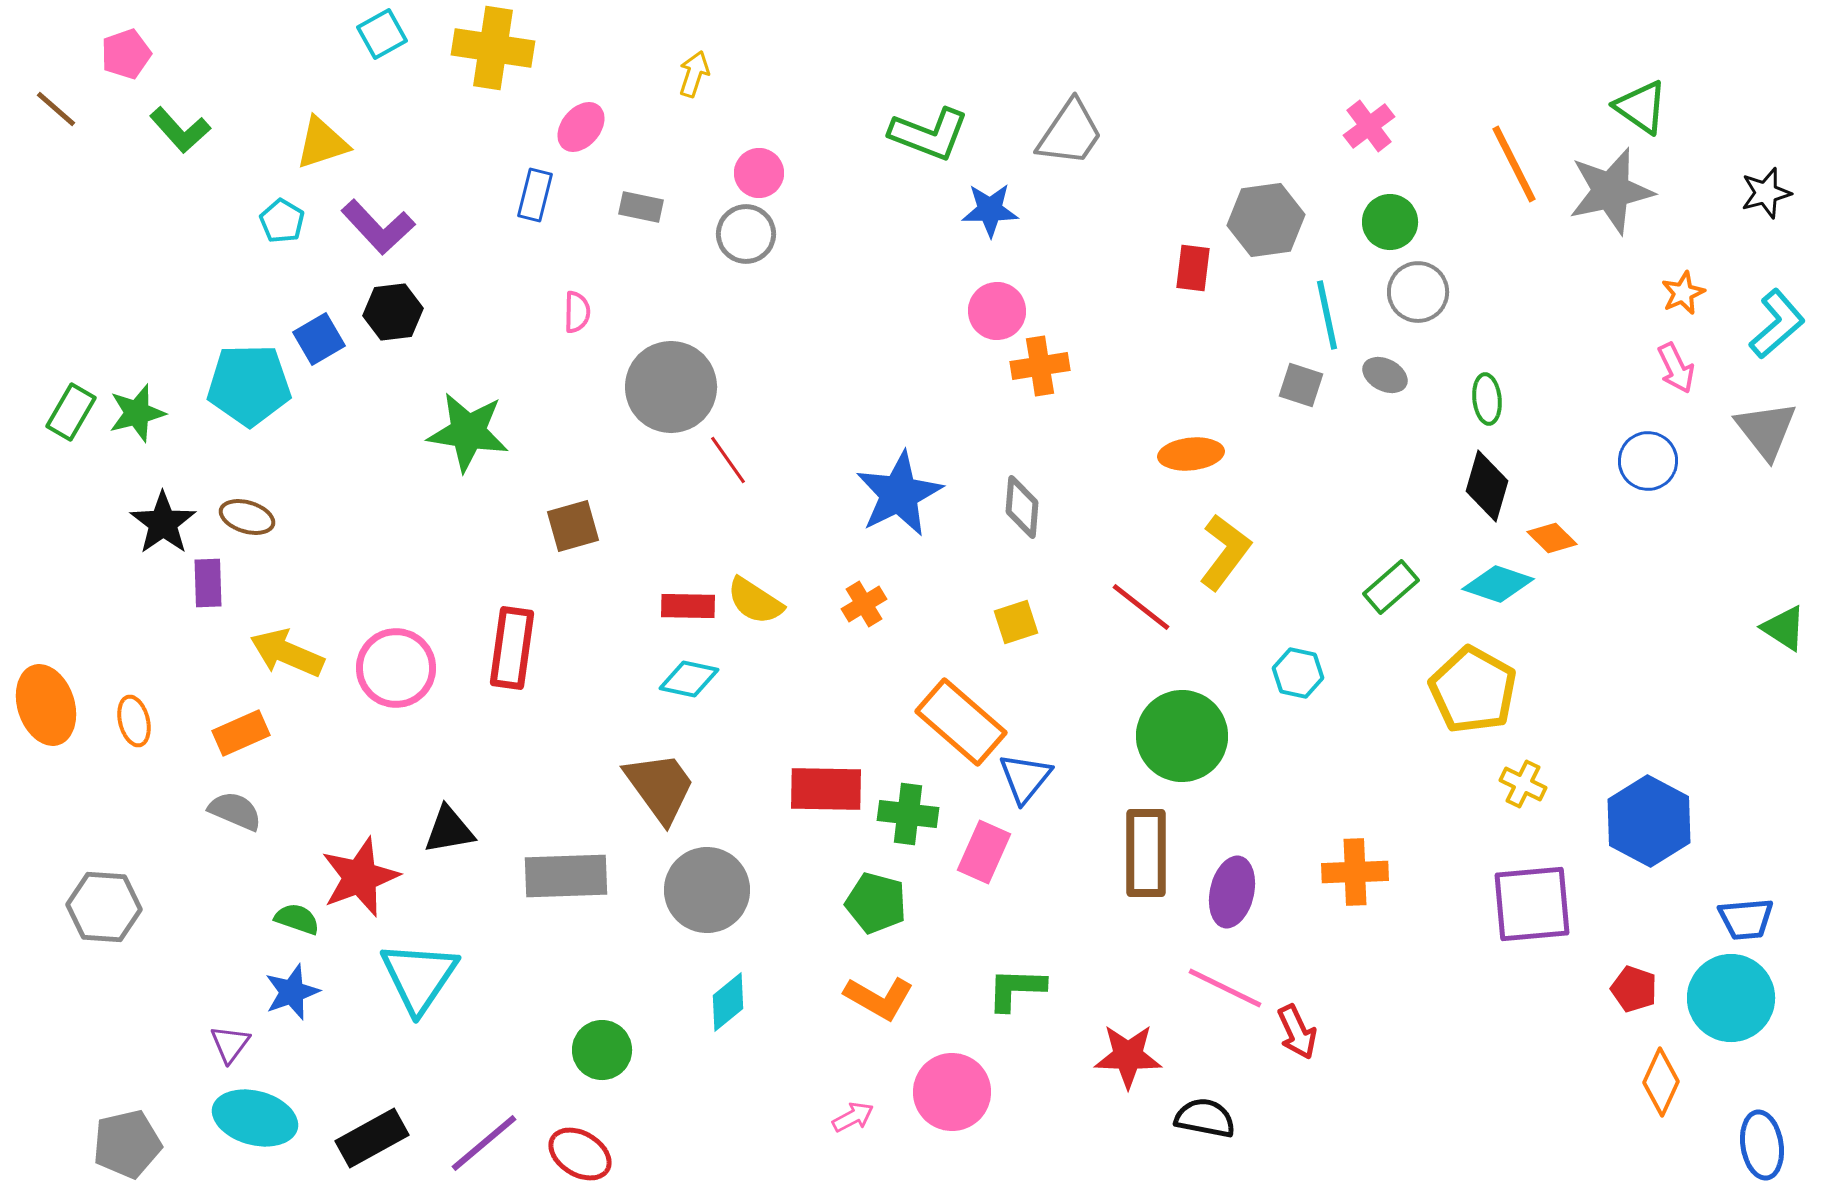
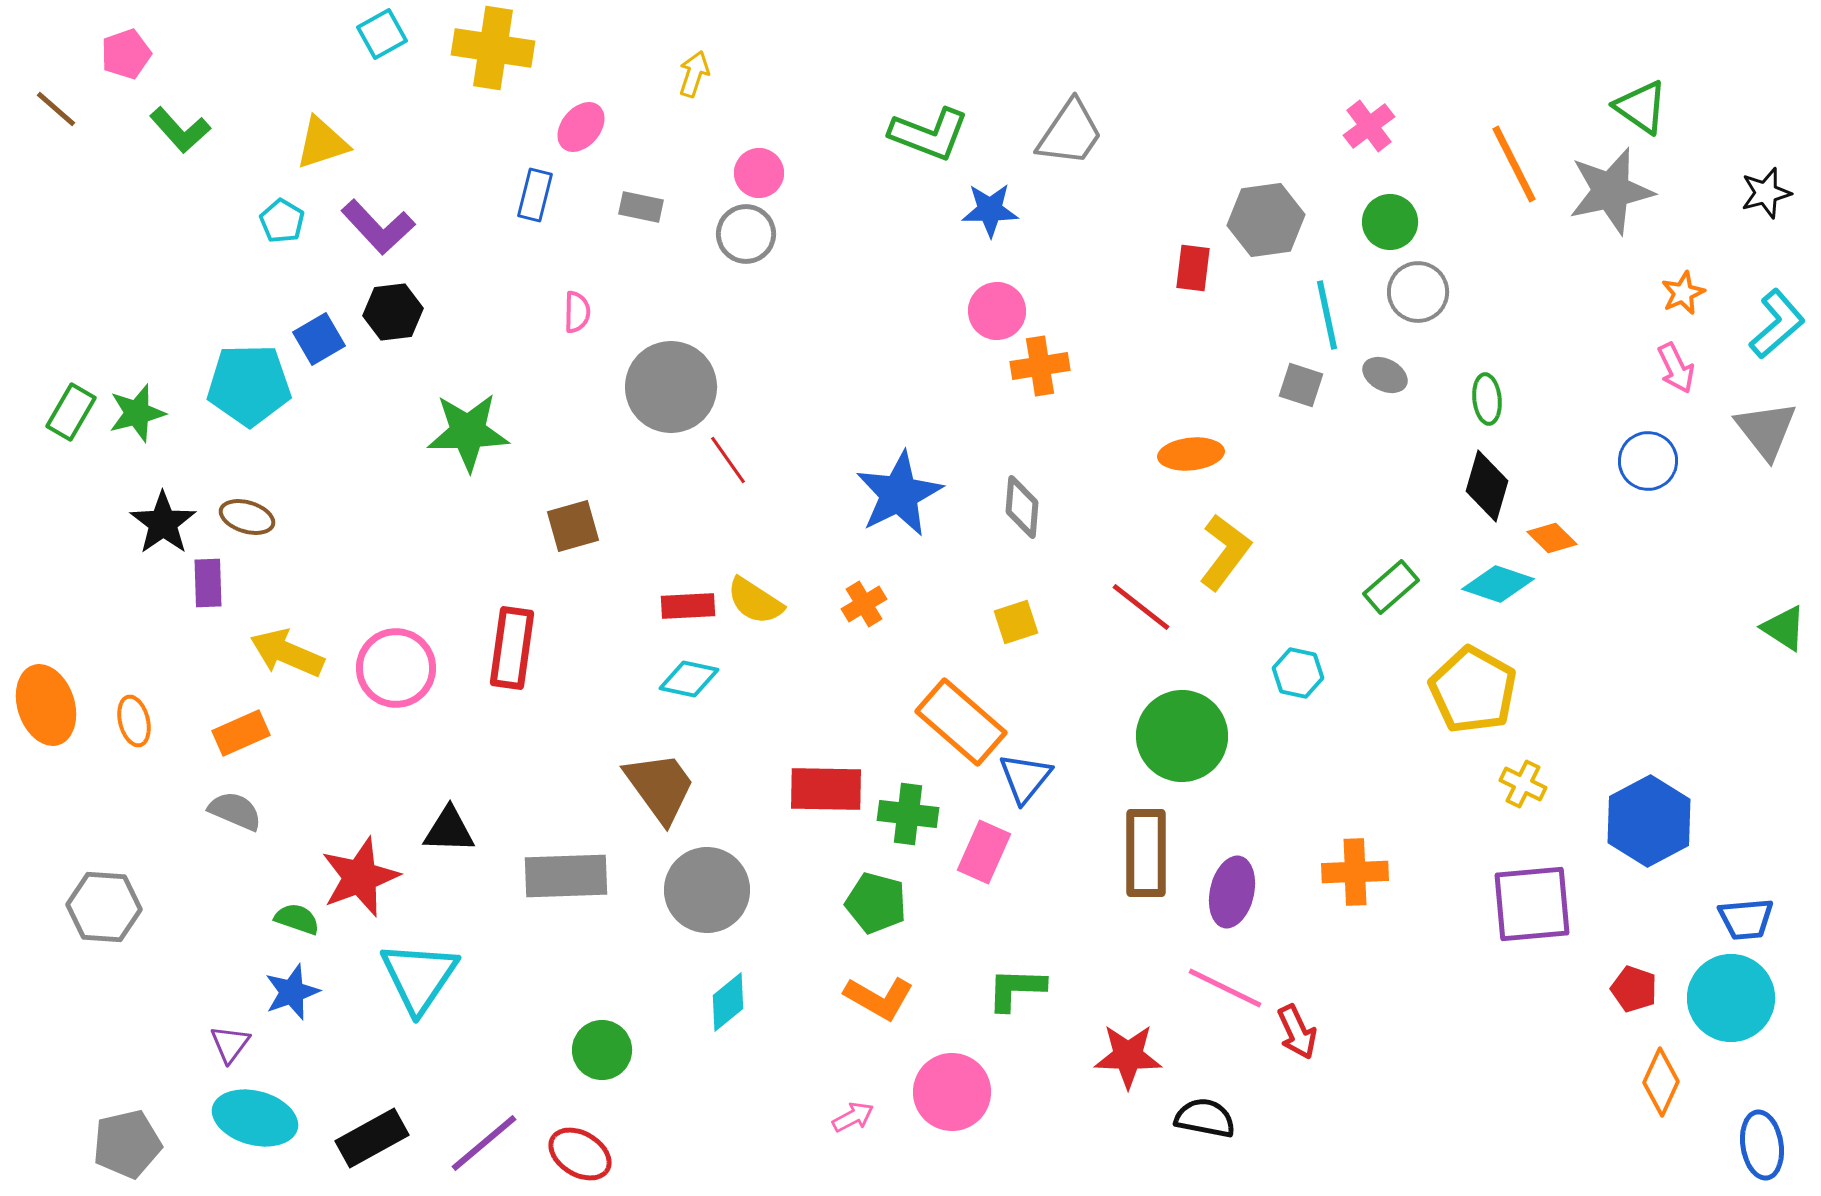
green star at (468, 432): rotated 10 degrees counterclockwise
red rectangle at (688, 606): rotated 4 degrees counterclockwise
blue hexagon at (1649, 821): rotated 4 degrees clockwise
black triangle at (449, 830): rotated 12 degrees clockwise
